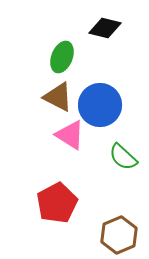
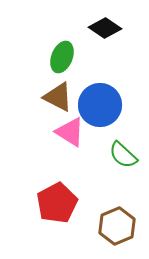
black diamond: rotated 20 degrees clockwise
pink triangle: moved 3 px up
green semicircle: moved 2 px up
brown hexagon: moved 2 px left, 9 px up
